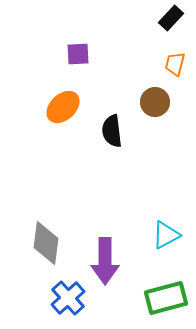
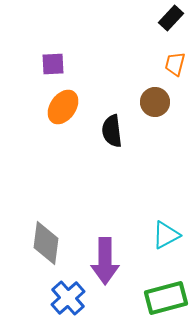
purple square: moved 25 px left, 10 px down
orange ellipse: rotated 12 degrees counterclockwise
